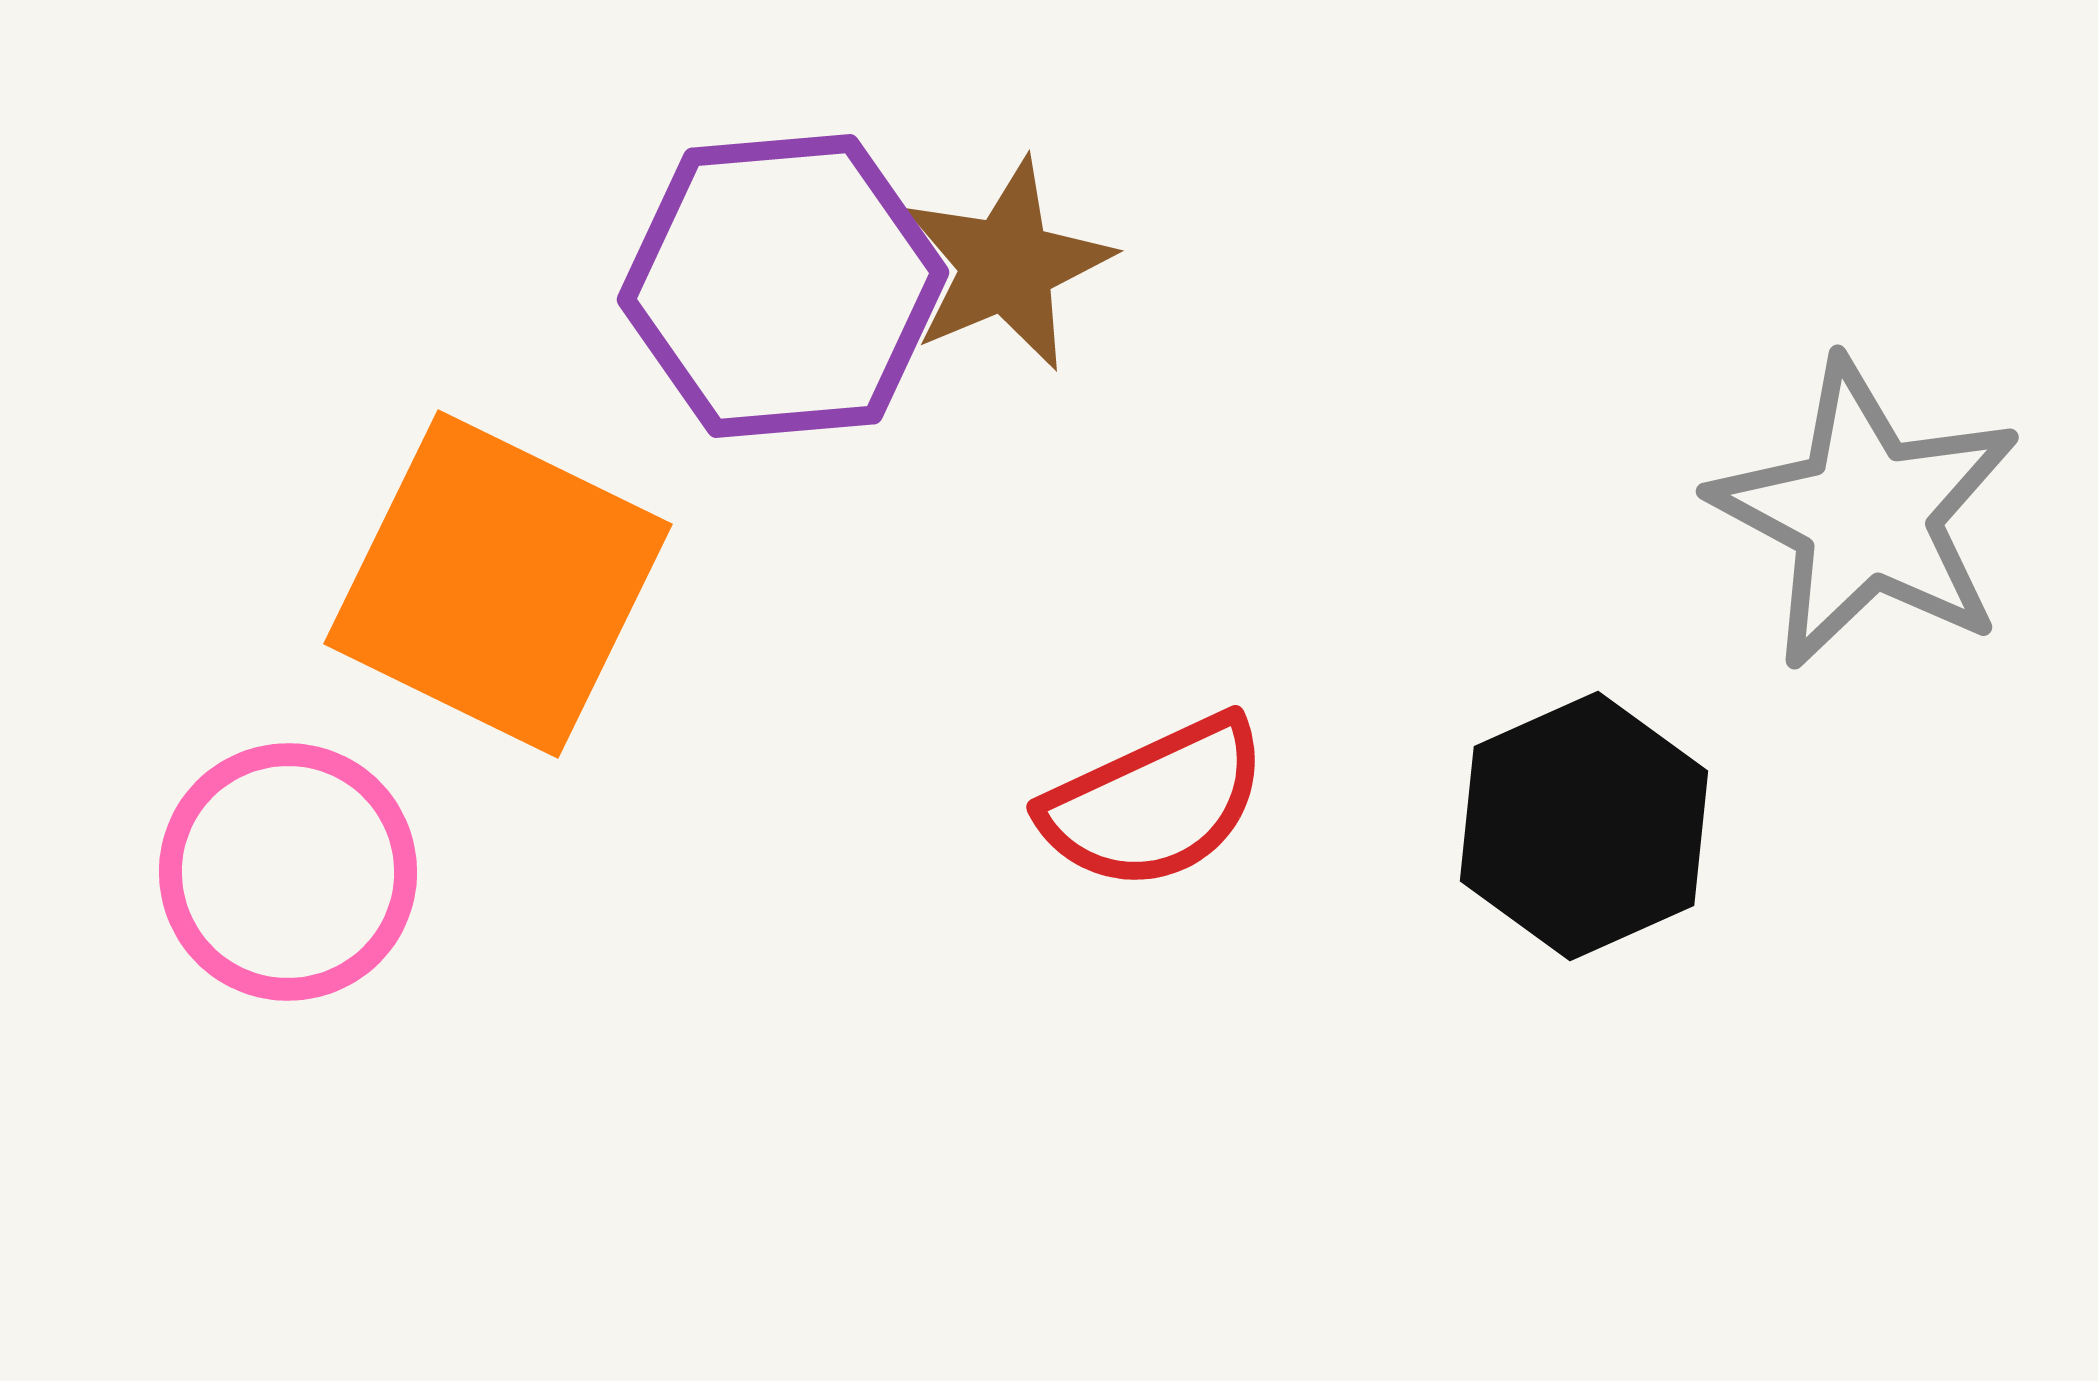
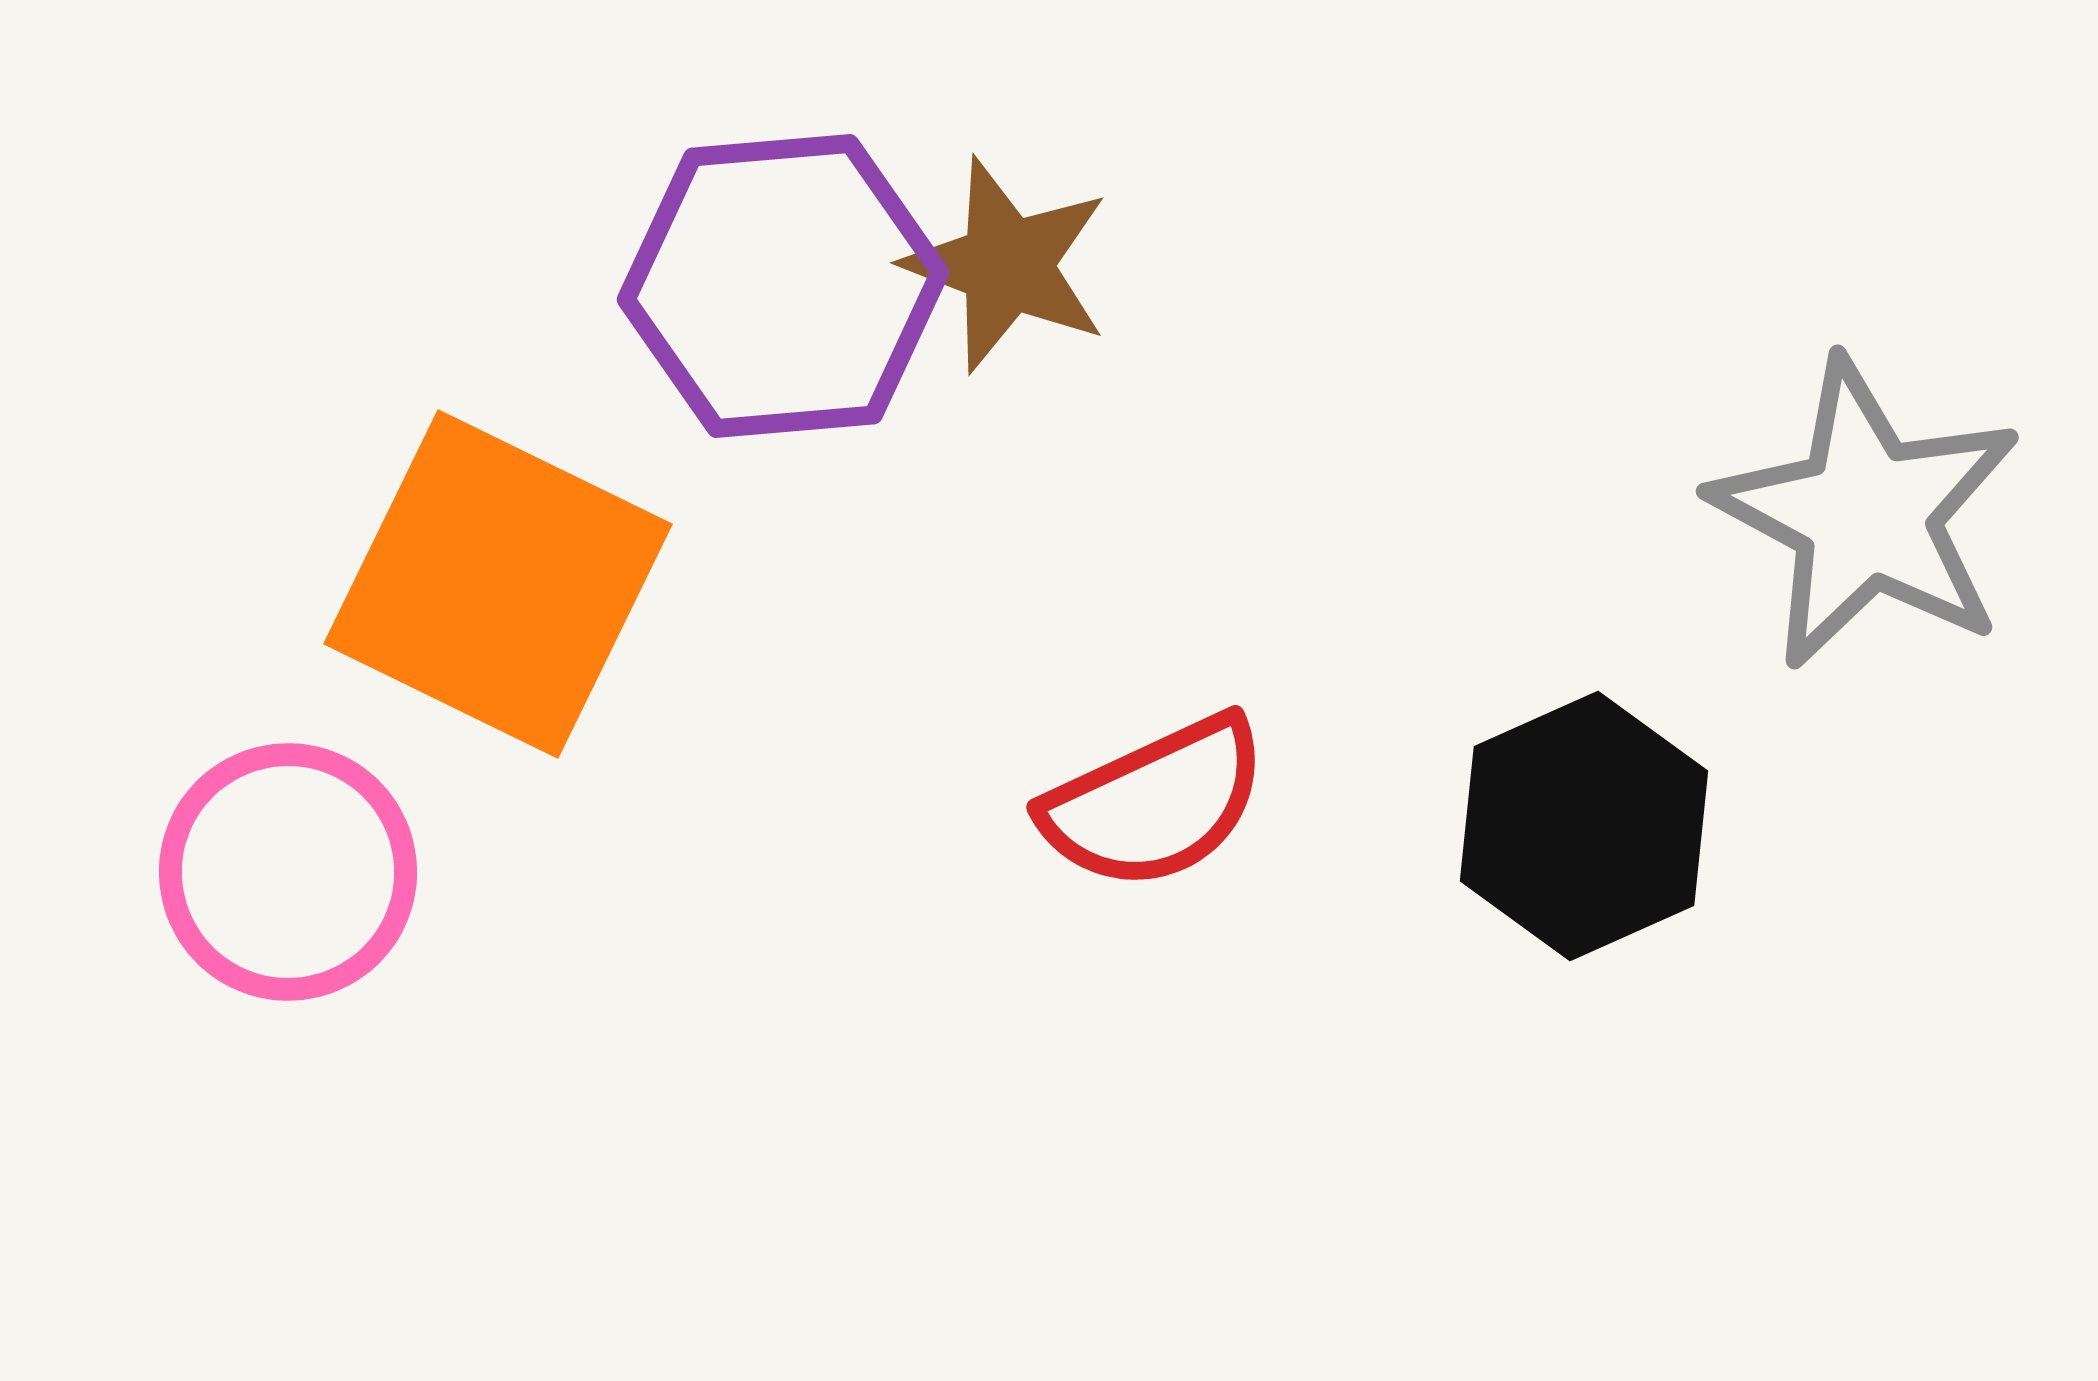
brown star: rotated 28 degrees counterclockwise
